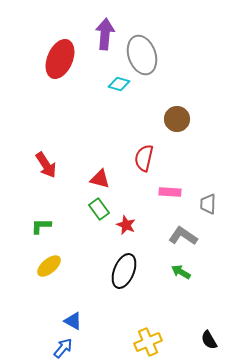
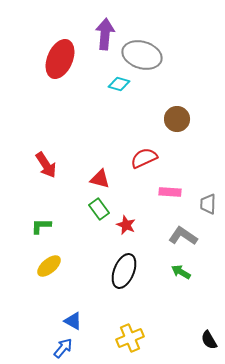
gray ellipse: rotated 54 degrees counterclockwise
red semicircle: rotated 52 degrees clockwise
yellow cross: moved 18 px left, 4 px up
